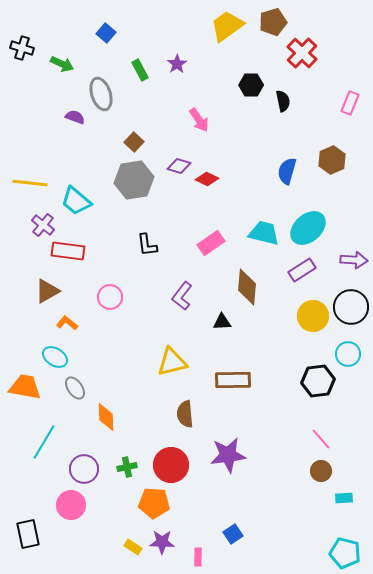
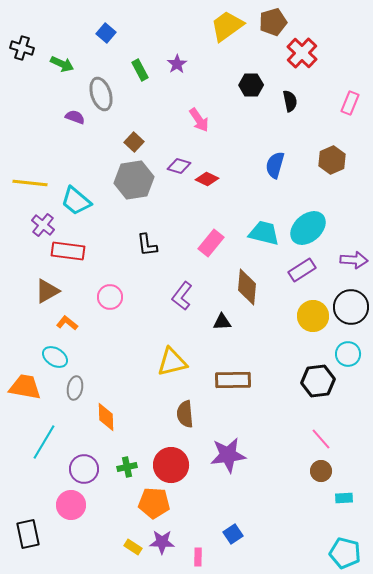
black semicircle at (283, 101): moved 7 px right
blue semicircle at (287, 171): moved 12 px left, 6 px up
pink rectangle at (211, 243): rotated 16 degrees counterclockwise
gray ellipse at (75, 388): rotated 45 degrees clockwise
